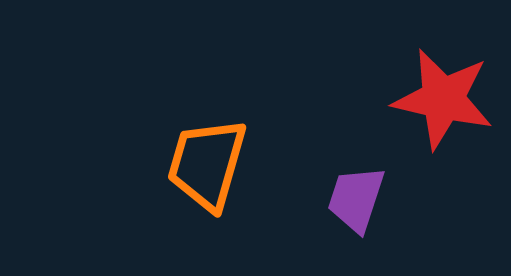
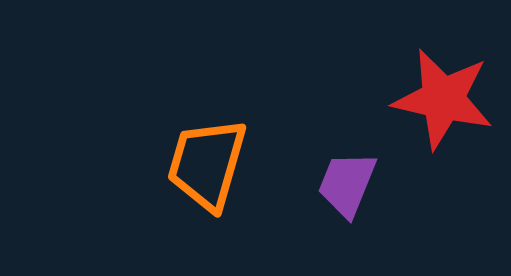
purple trapezoid: moved 9 px left, 15 px up; rotated 4 degrees clockwise
